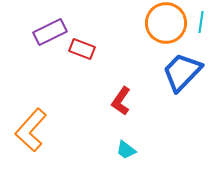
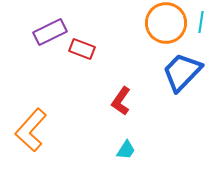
cyan trapezoid: rotated 95 degrees counterclockwise
